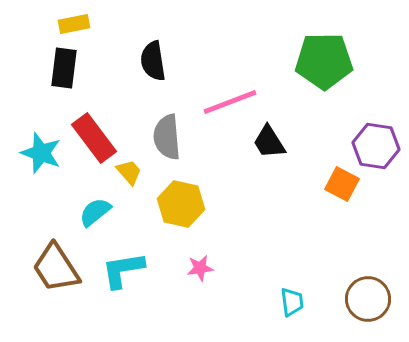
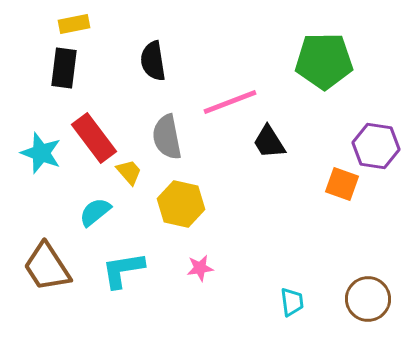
gray semicircle: rotated 6 degrees counterclockwise
orange square: rotated 8 degrees counterclockwise
brown trapezoid: moved 9 px left, 1 px up
